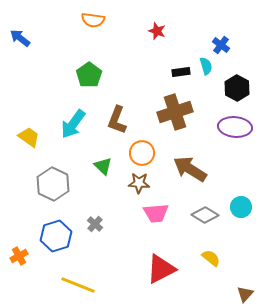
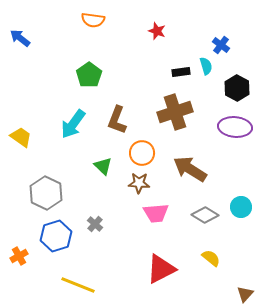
yellow trapezoid: moved 8 px left
gray hexagon: moved 7 px left, 9 px down
